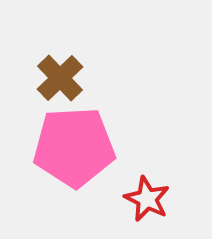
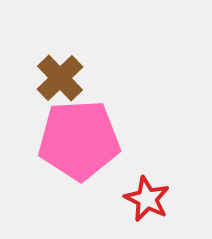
pink pentagon: moved 5 px right, 7 px up
